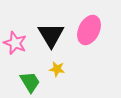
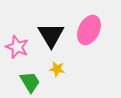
pink star: moved 2 px right, 4 px down
